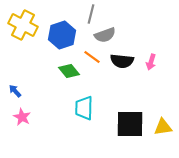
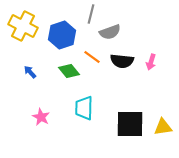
yellow cross: moved 1 px down
gray semicircle: moved 5 px right, 3 px up
blue arrow: moved 15 px right, 19 px up
pink star: moved 19 px right
